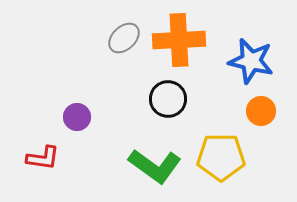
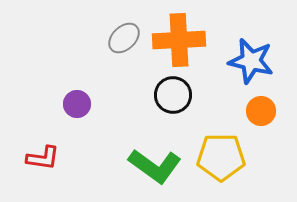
black circle: moved 5 px right, 4 px up
purple circle: moved 13 px up
